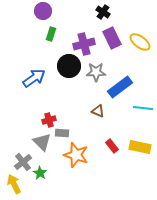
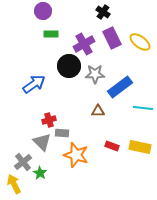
green rectangle: rotated 72 degrees clockwise
purple cross: rotated 15 degrees counterclockwise
gray star: moved 1 px left, 2 px down
blue arrow: moved 6 px down
brown triangle: rotated 24 degrees counterclockwise
red rectangle: rotated 32 degrees counterclockwise
